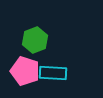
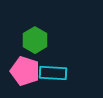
green hexagon: rotated 10 degrees counterclockwise
